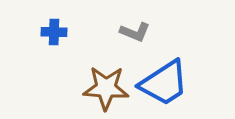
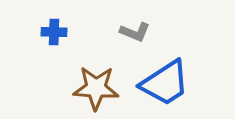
blue trapezoid: moved 1 px right
brown star: moved 10 px left
